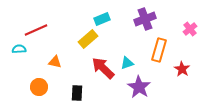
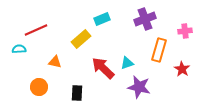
pink cross: moved 5 px left, 2 px down; rotated 32 degrees clockwise
yellow rectangle: moved 7 px left
purple star: rotated 20 degrees counterclockwise
